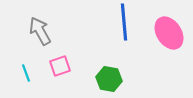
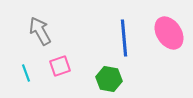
blue line: moved 16 px down
